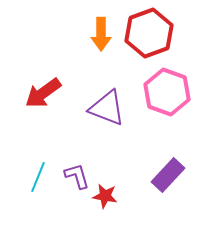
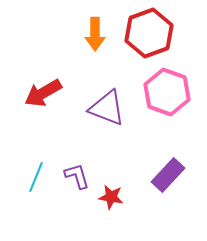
orange arrow: moved 6 px left
red arrow: rotated 6 degrees clockwise
cyan line: moved 2 px left
red star: moved 6 px right, 1 px down
